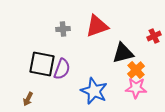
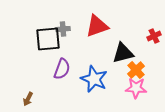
black square: moved 6 px right, 25 px up; rotated 16 degrees counterclockwise
blue star: moved 12 px up
